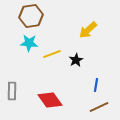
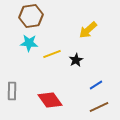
blue line: rotated 48 degrees clockwise
